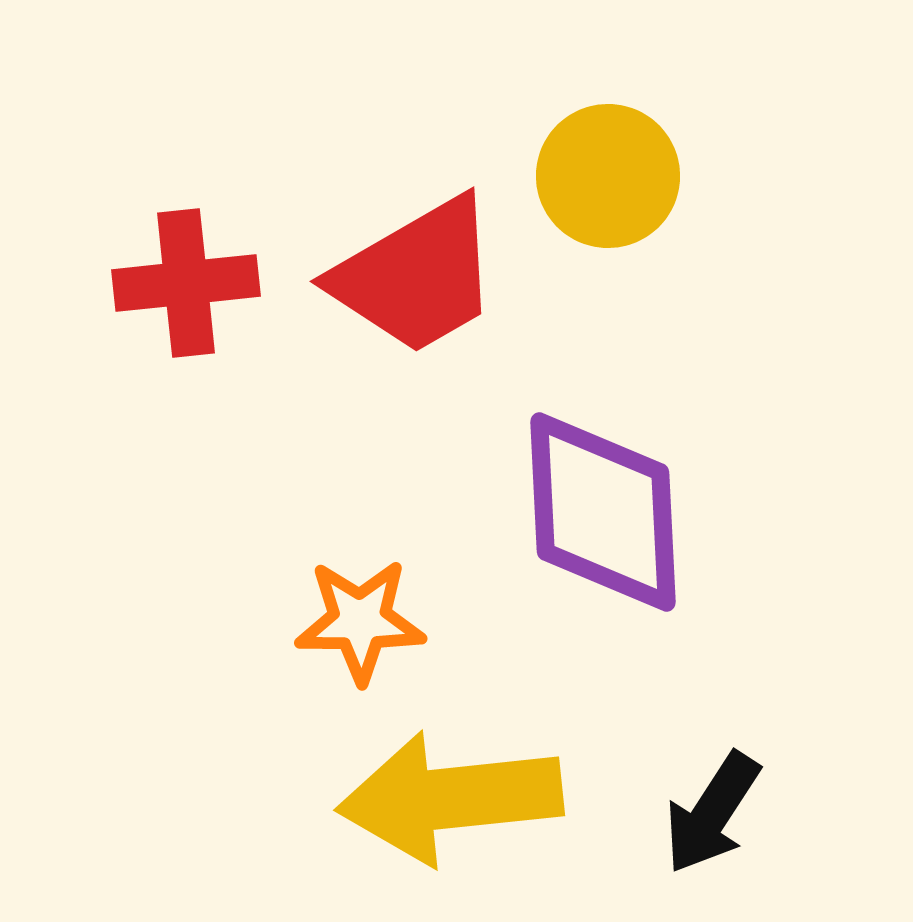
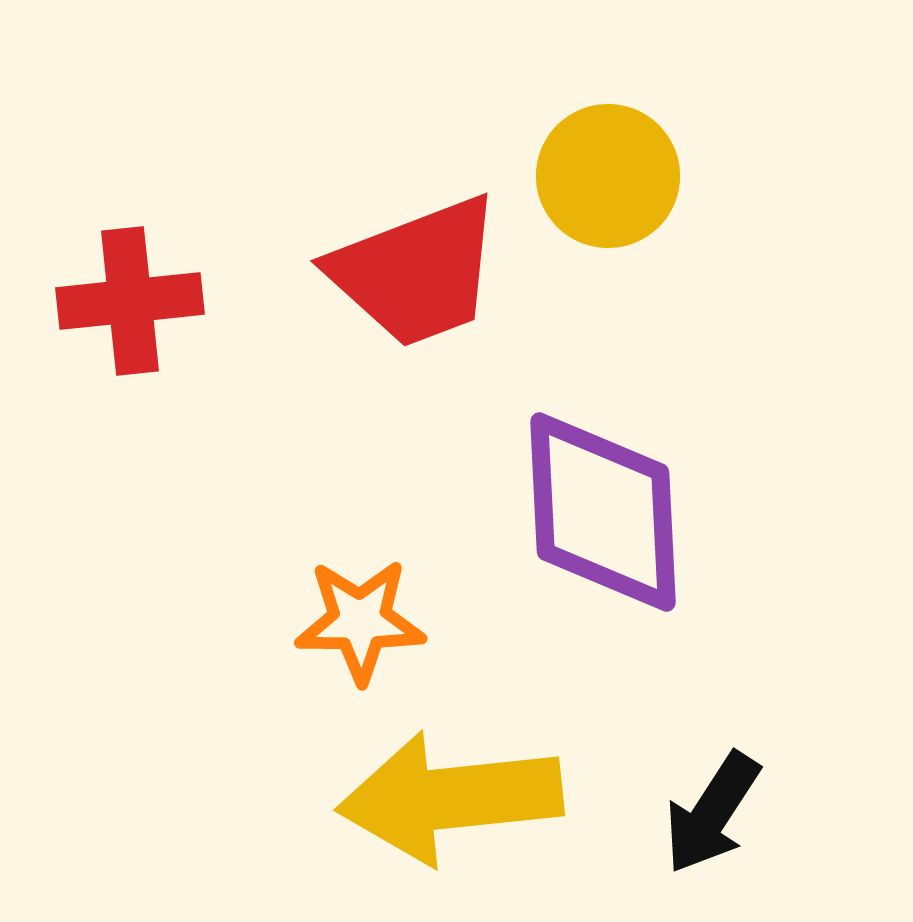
red trapezoid: moved 4 px up; rotated 9 degrees clockwise
red cross: moved 56 px left, 18 px down
